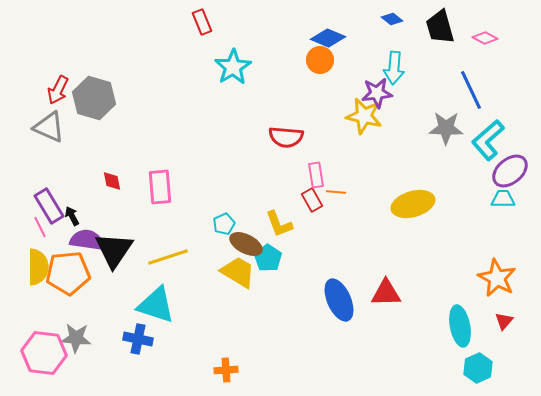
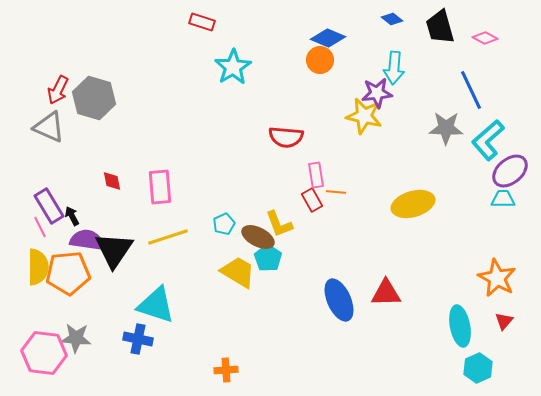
red rectangle at (202, 22): rotated 50 degrees counterclockwise
brown ellipse at (246, 244): moved 12 px right, 7 px up
yellow line at (168, 257): moved 20 px up
